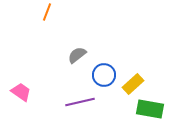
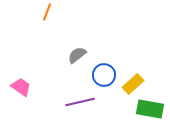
pink trapezoid: moved 5 px up
